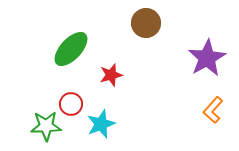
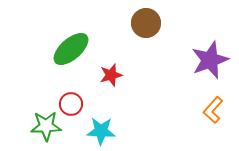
green ellipse: rotated 6 degrees clockwise
purple star: moved 3 px right, 2 px down; rotated 9 degrees clockwise
cyan star: moved 7 px down; rotated 24 degrees clockwise
